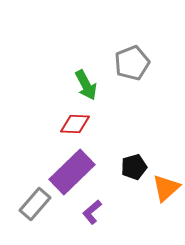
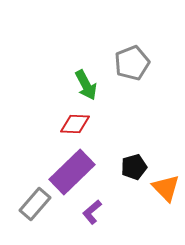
orange triangle: rotated 32 degrees counterclockwise
